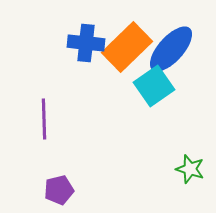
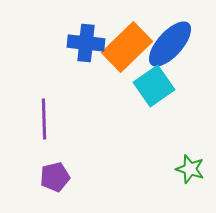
blue ellipse: moved 1 px left, 5 px up
purple pentagon: moved 4 px left, 13 px up
